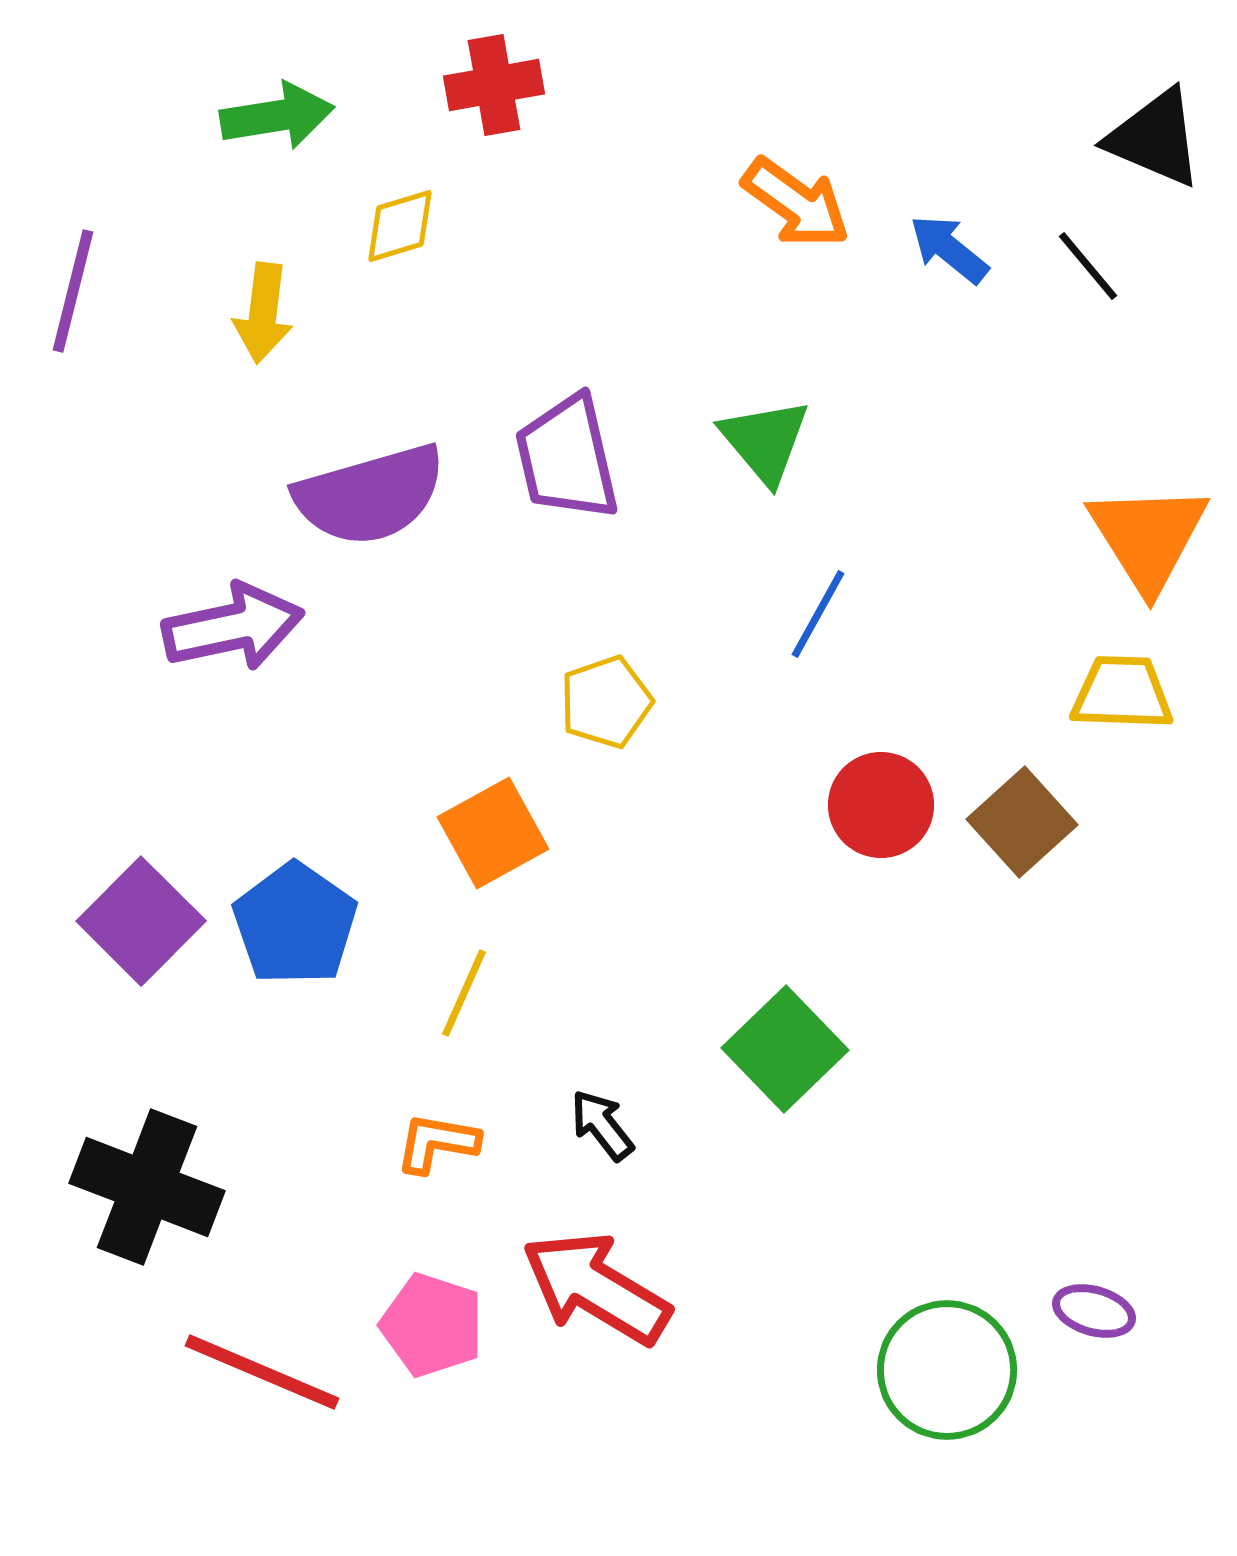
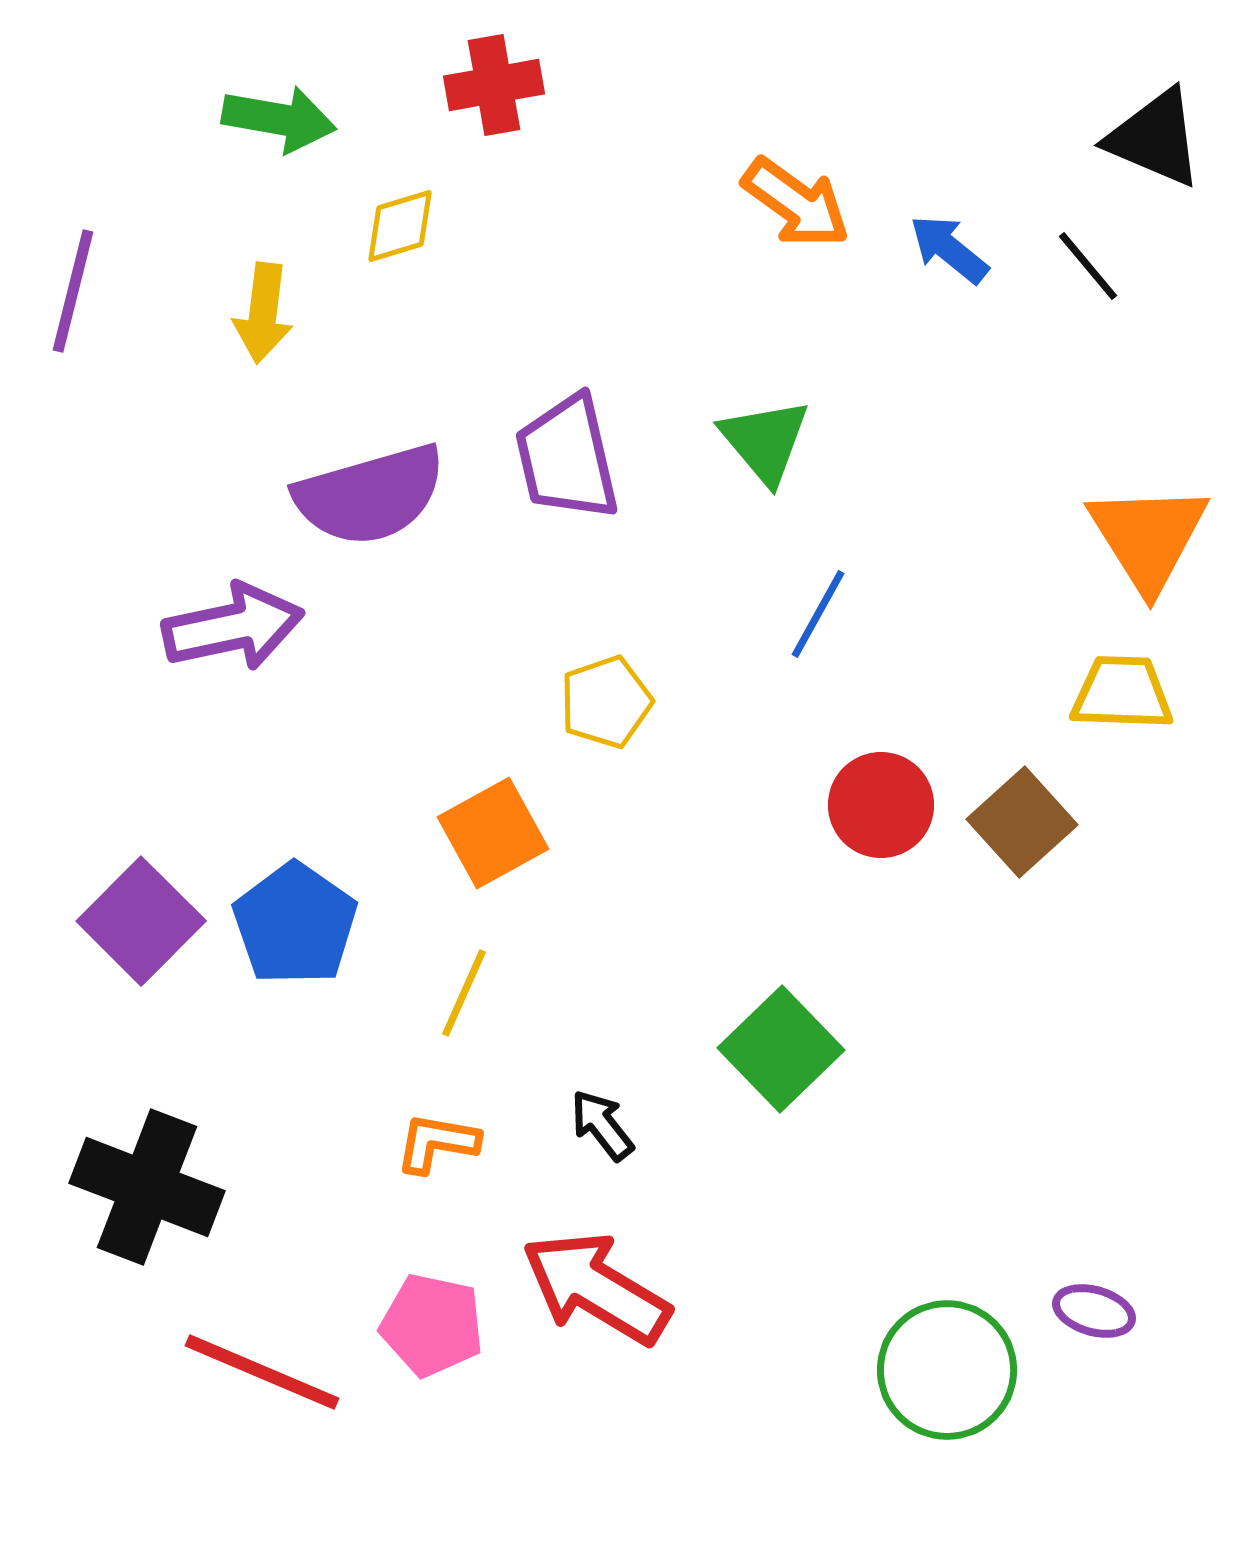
green arrow: moved 2 px right, 3 px down; rotated 19 degrees clockwise
green square: moved 4 px left
pink pentagon: rotated 6 degrees counterclockwise
